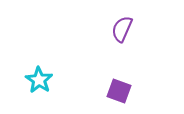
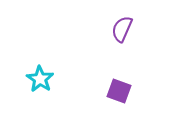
cyan star: moved 1 px right, 1 px up
